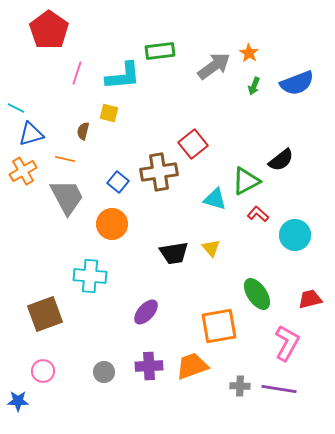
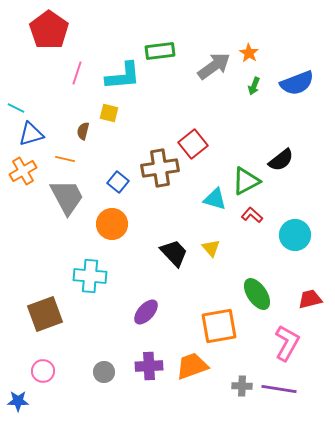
brown cross: moved 1 px right, 4 px up
red L-shape: moved 6 px left, 1 px down
black trapezoid: rotated 124 degrees counterclockwise
gray cross: moved 2 px right
